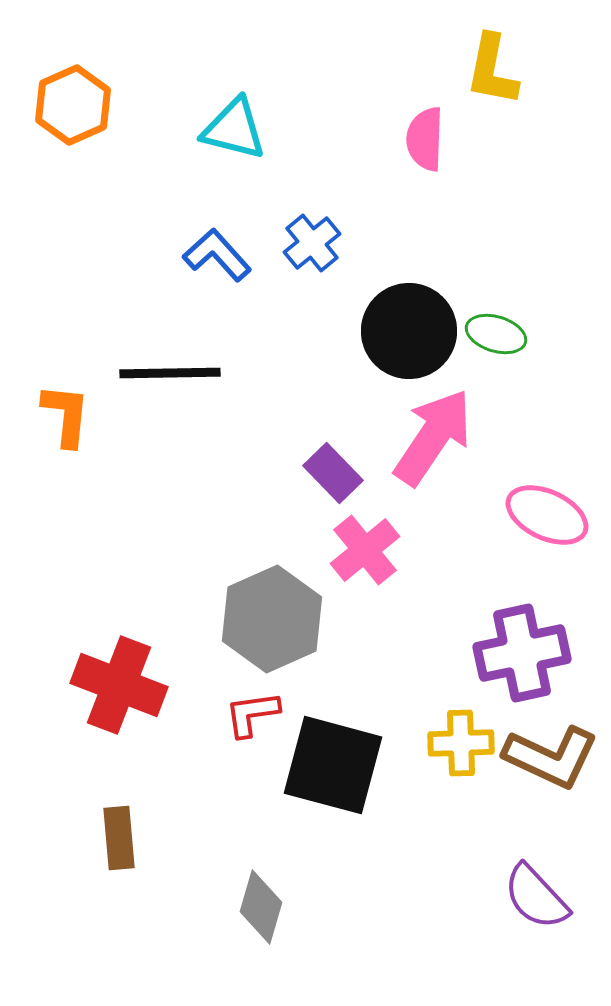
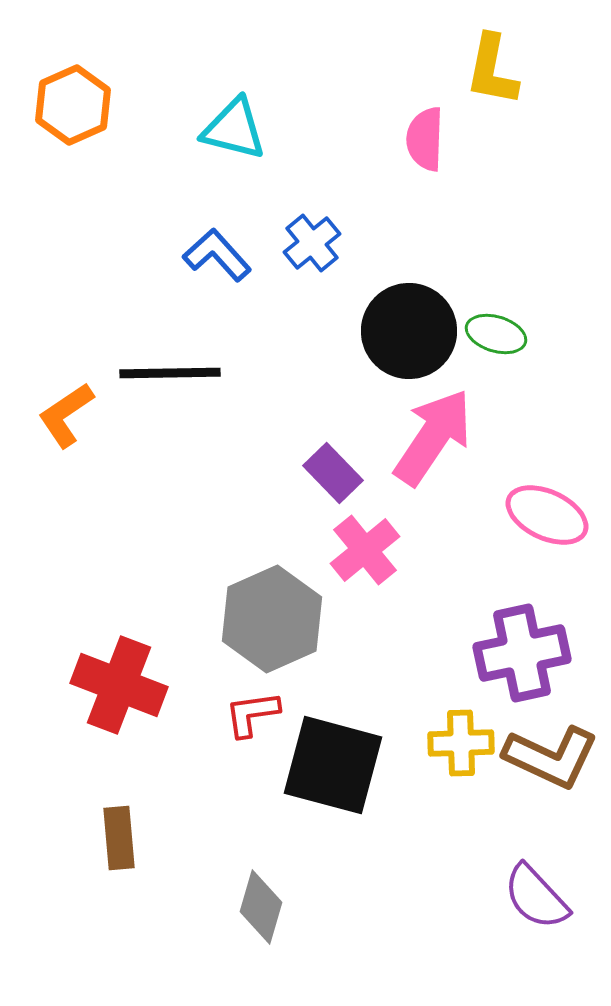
orange L-shape: rotated 130 degrees counterclockwise
